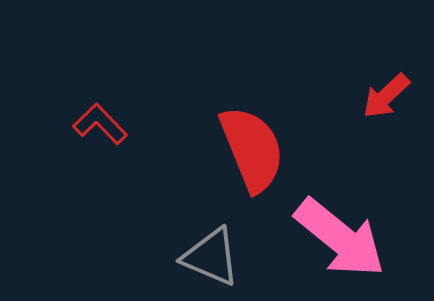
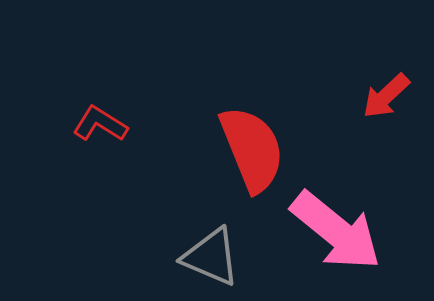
red L-shape: rotated 14 degrees counterclockwise
pink arrow: moved 4 px left, 7 px up
